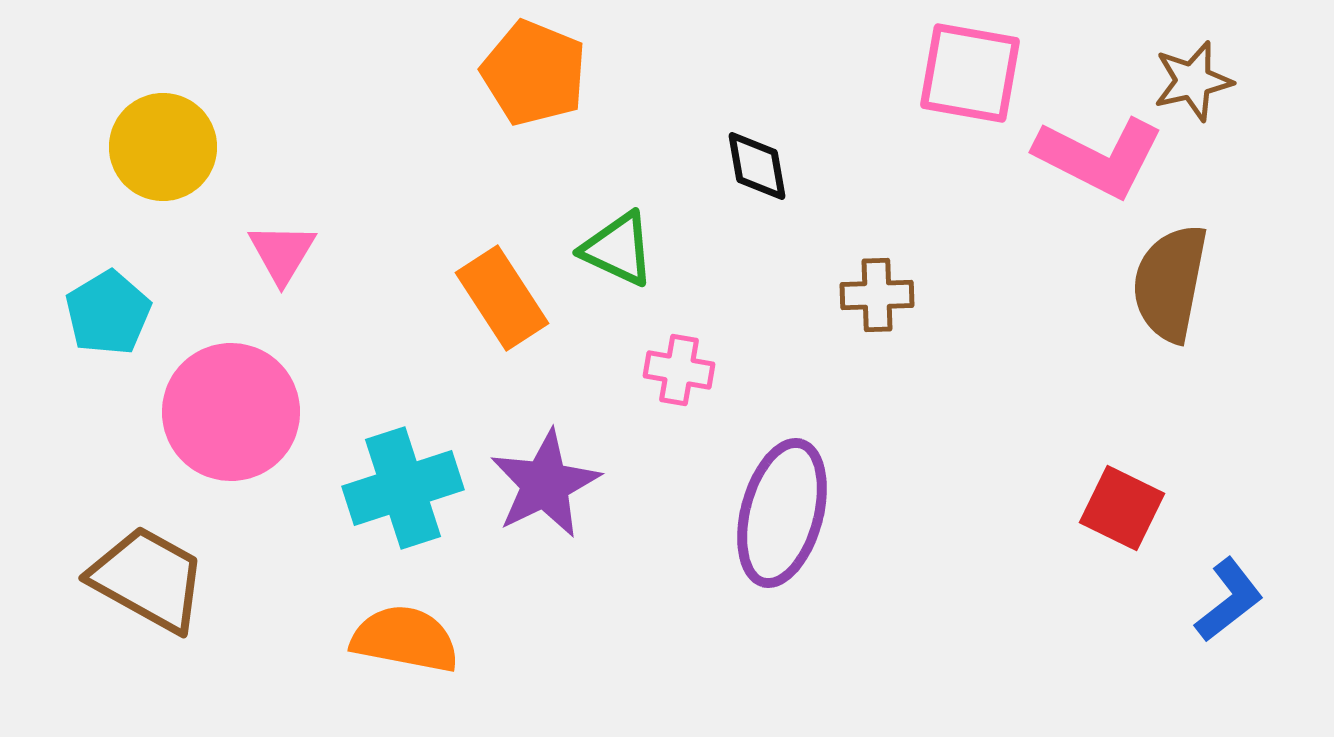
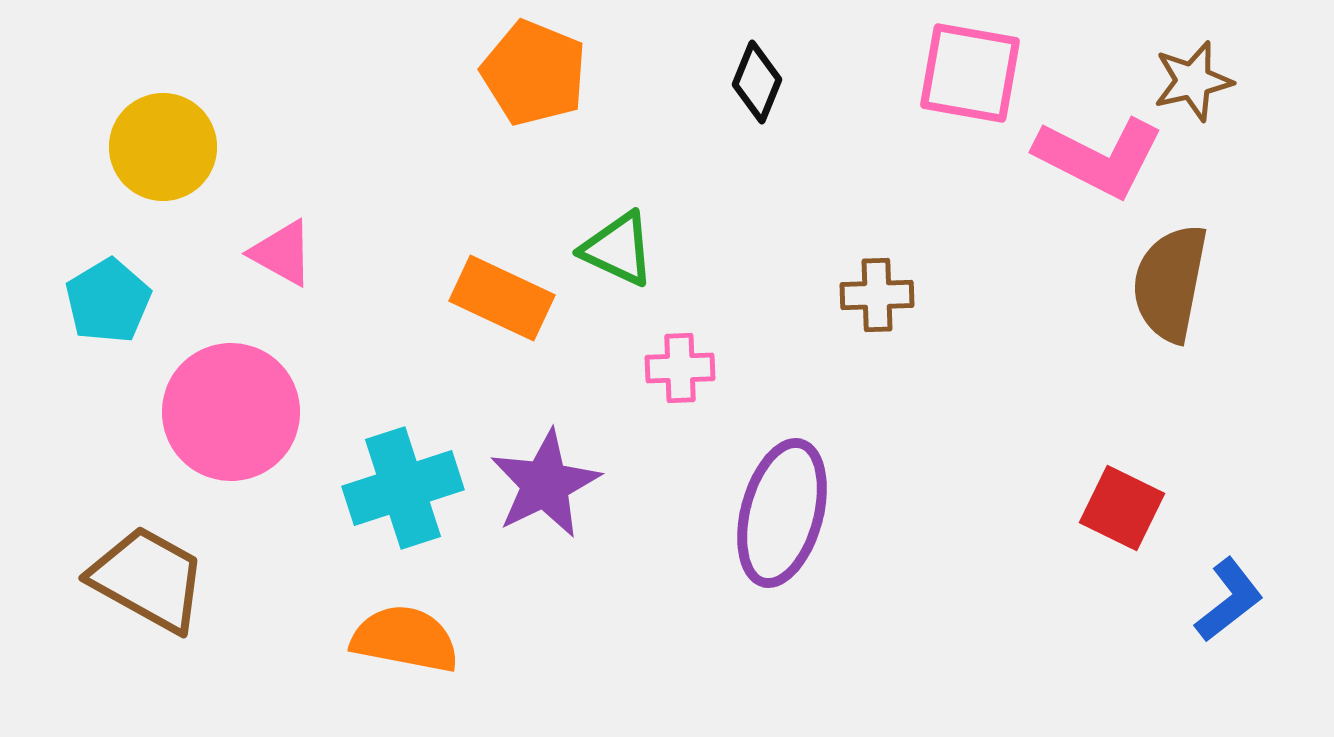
black diamond: moved 84 px up; rotated 32 degrees clockwise
pink triangle: rotated 32 degrees counterclockwise
orange rectangle: rotated 32 degrees counterclockwise
cyan pentagon: moved 12 px up
pink cross: moved 1 px right, 2 px up; rotated 12 degrees counterclockwise
